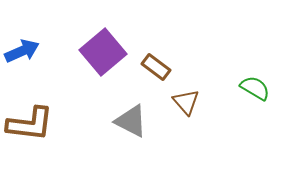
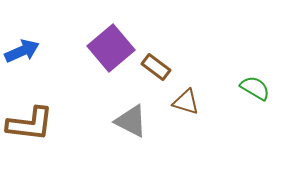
purple square: moved 8 px right, 4 px up
brown triangle: rotated 32 degrees counterclockwise
